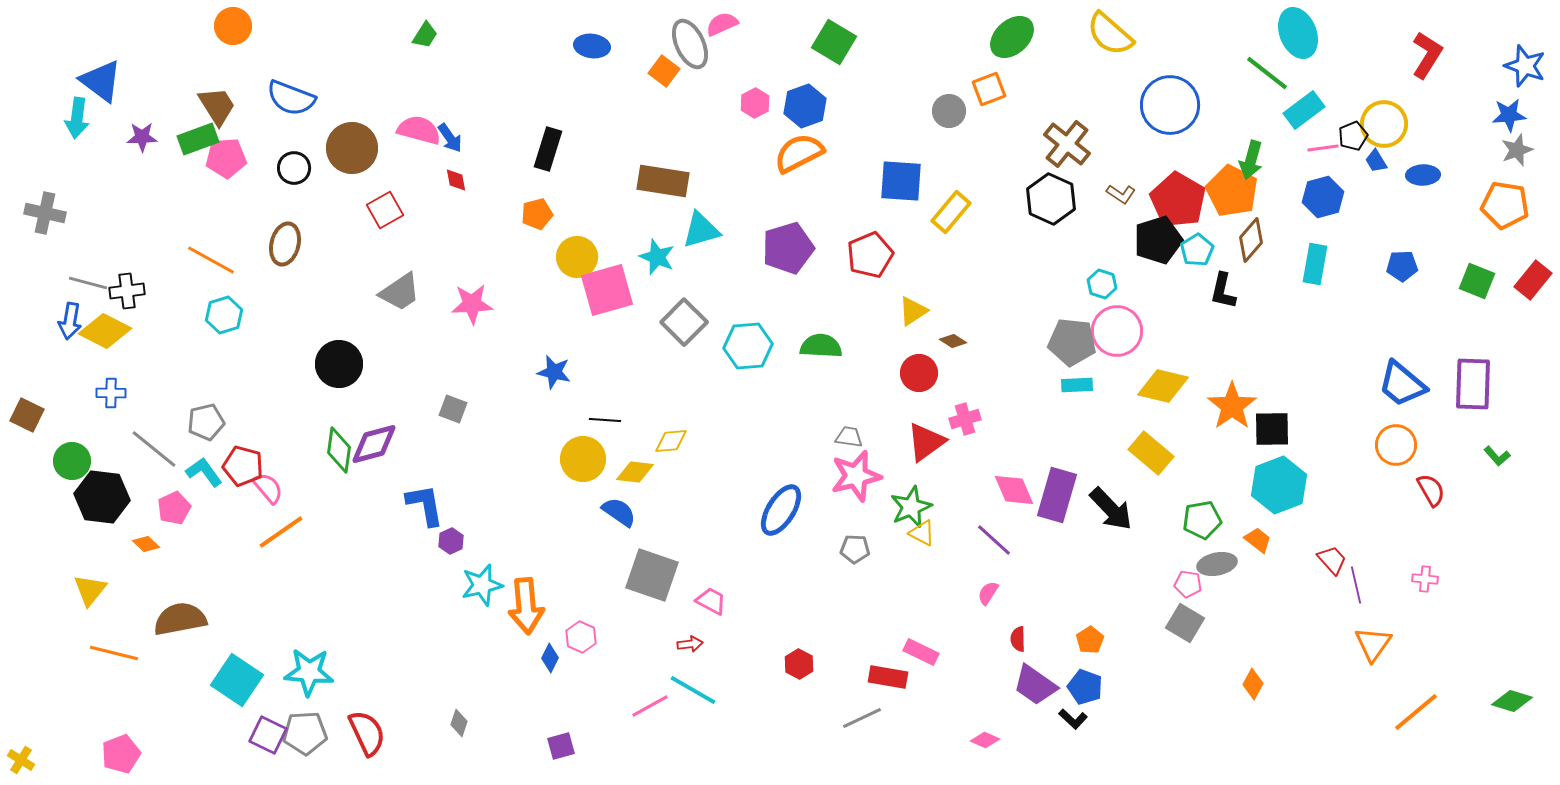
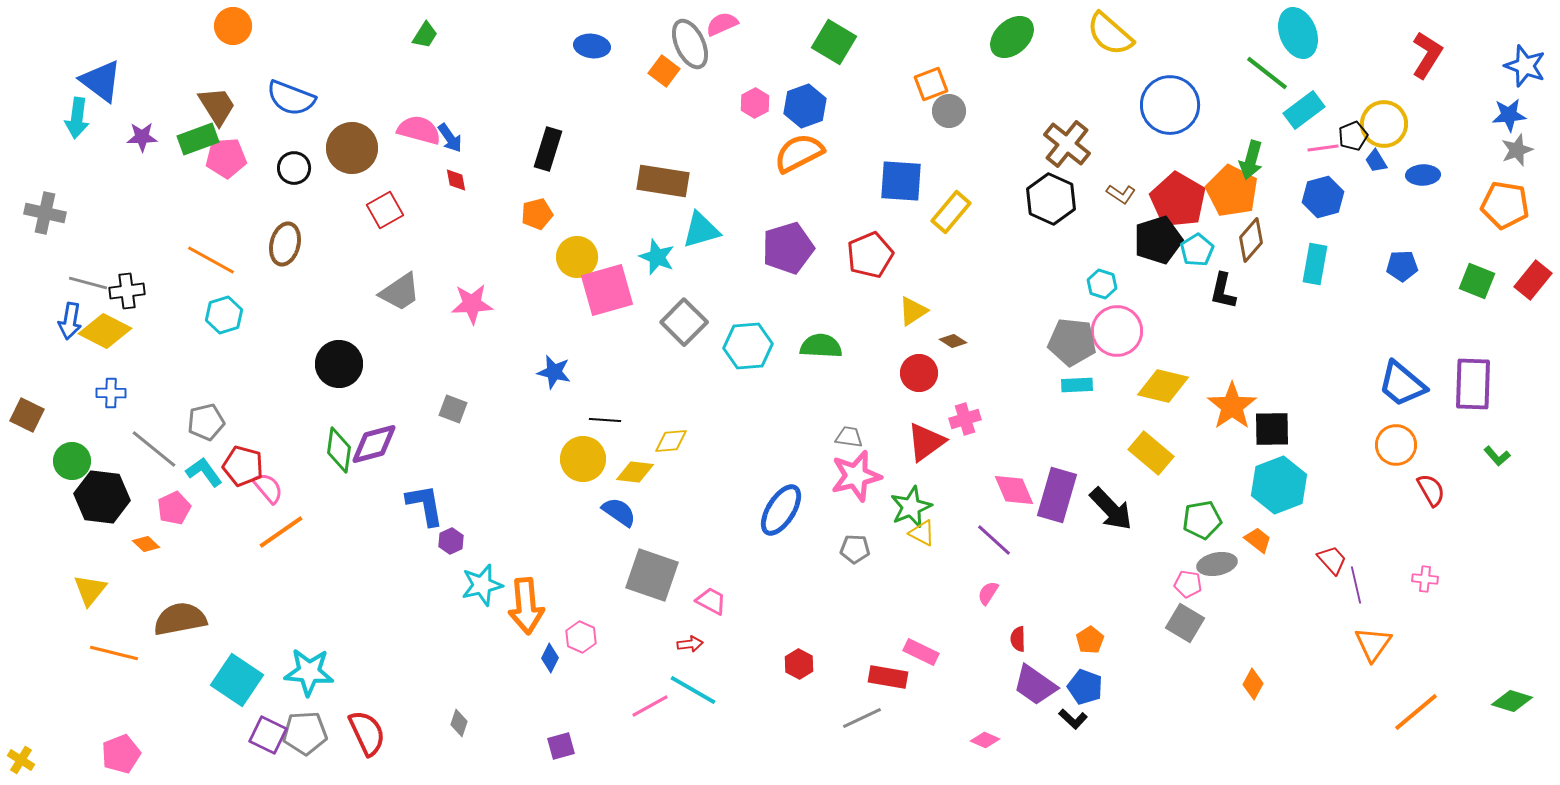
orange square at (989, 89): moved 58 px left, 5 px up
